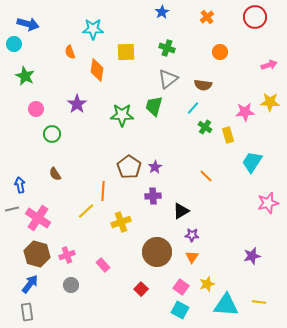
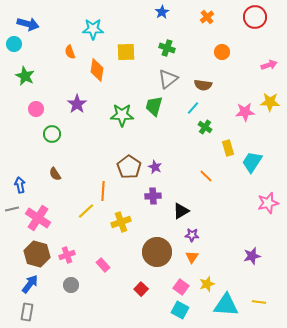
orange circle at (220, 52): moved 2 px right
yellow rectangle at (228, 135): moved 13 px down
purple star at (155, 167): rotated 16 degrees counterclockwise
gray rectangle at (27, 312): rotated 18 degrees clockwise
